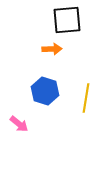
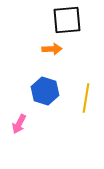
pink arrow: rotated 78 degrees clockwise
